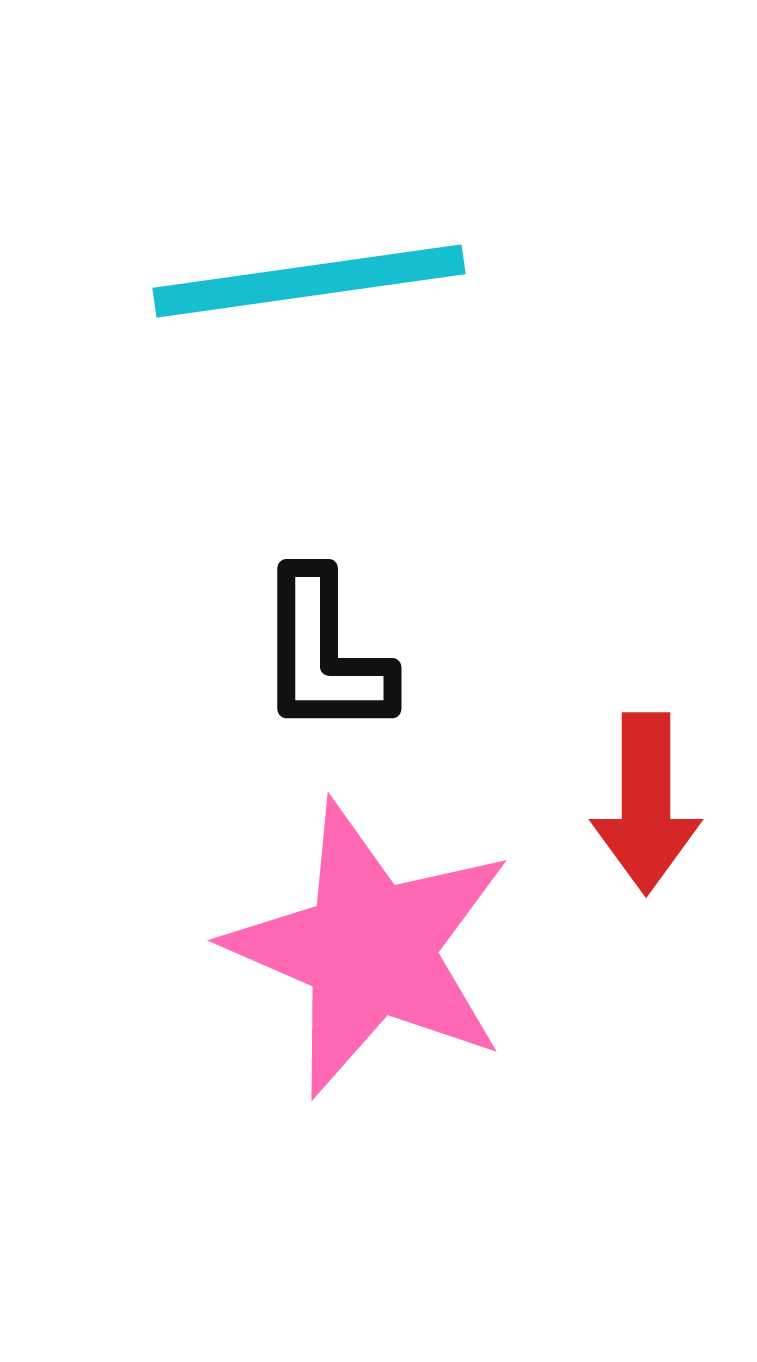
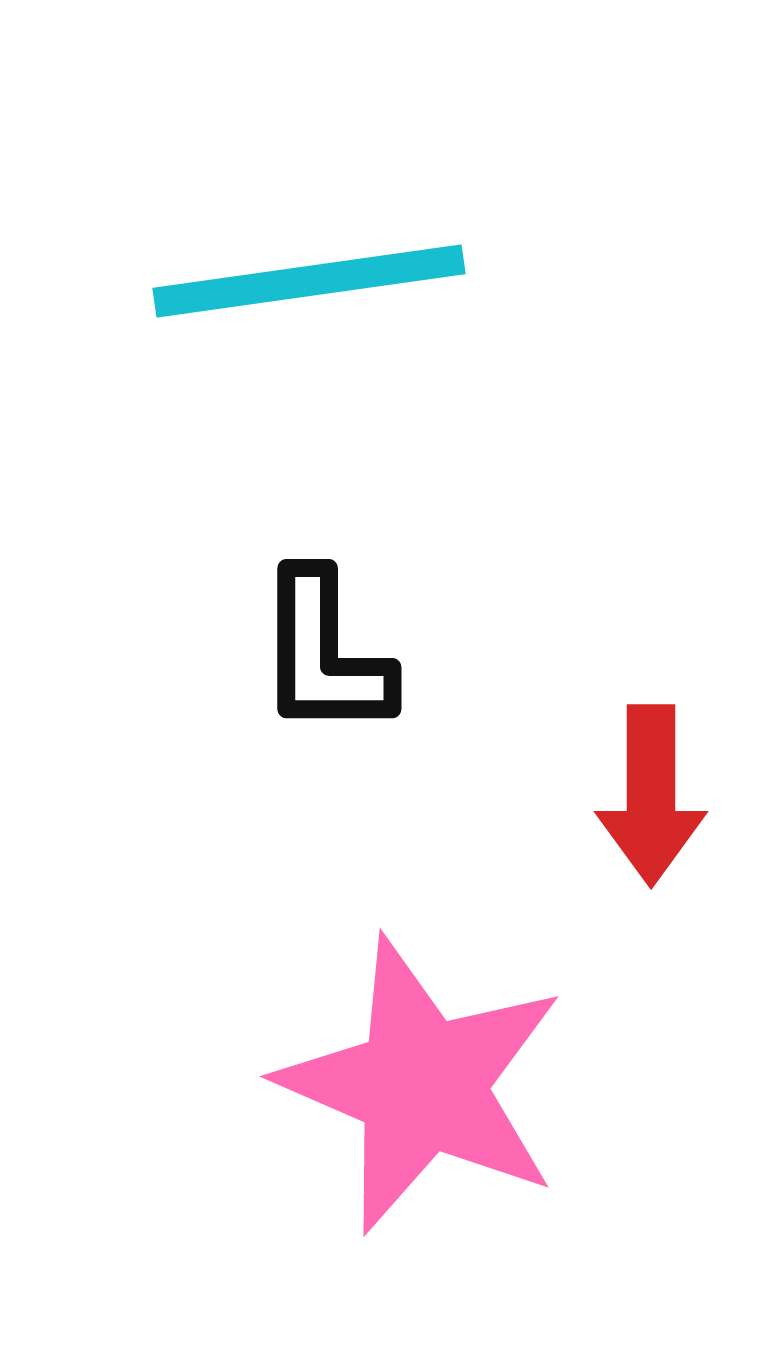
red arrow: moved 5 px right, 8 px up
pink star: moved 52 px right, 136 px down
